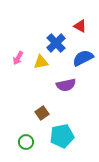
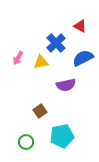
brown square: moved 2 px left, 2 px up
